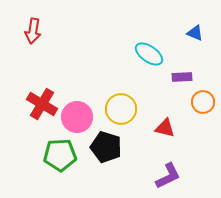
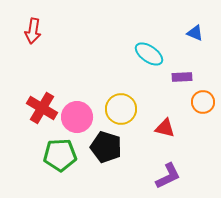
red cross: moved 4 px down
